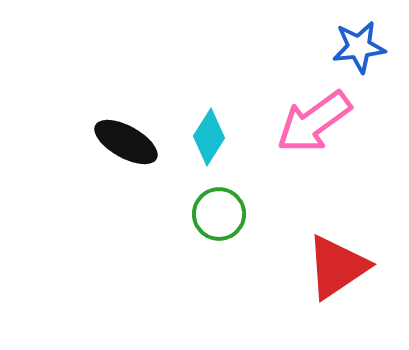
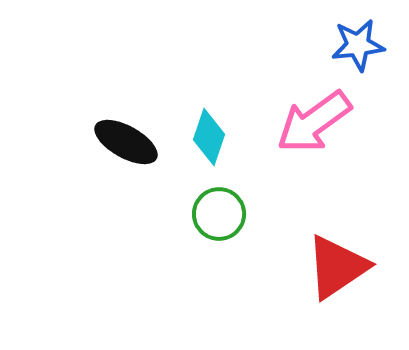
blue star: moved 1 px left, 2 px up
cyan diamond: rotated 14 degrees counterclockwise
